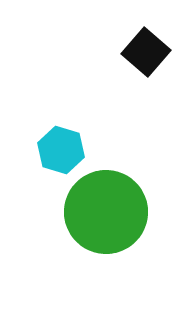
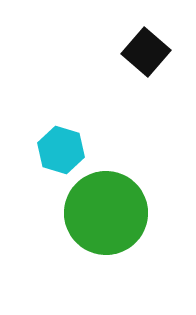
green circle: moved 1 px down
